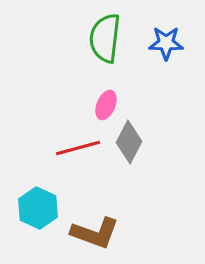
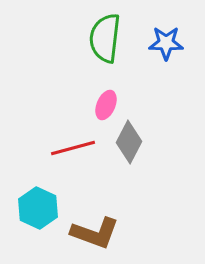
red line: moved 5 px left
